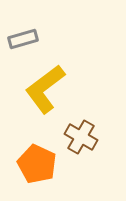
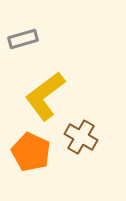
yellow L-shape: moved 7 px down
orange pentagon: moved 6 px left, 12 px up
